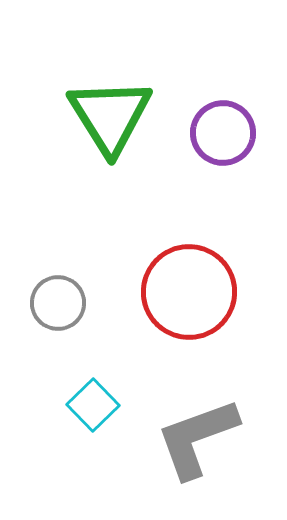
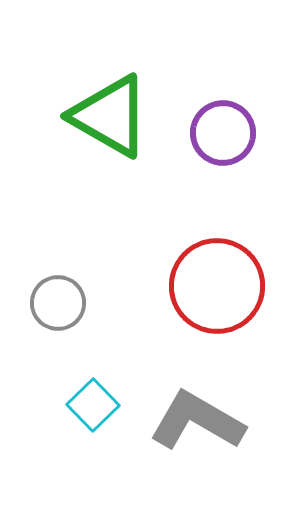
green triangle: rotated 28 degrees counterclockwise
red circle: moved 28 px right, 6 px up
gray L-shape: moved 17 px up; rotated 50 degrees clockwise
